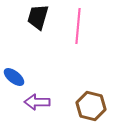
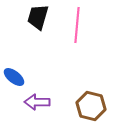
pink line: moved 1 px left, 1 px up
